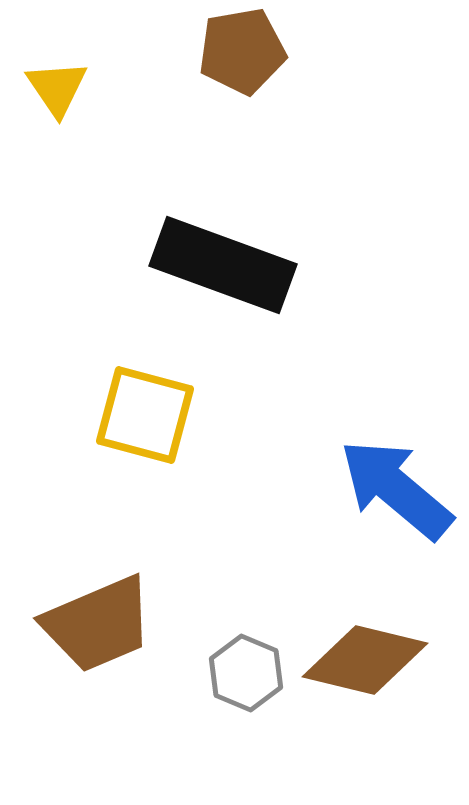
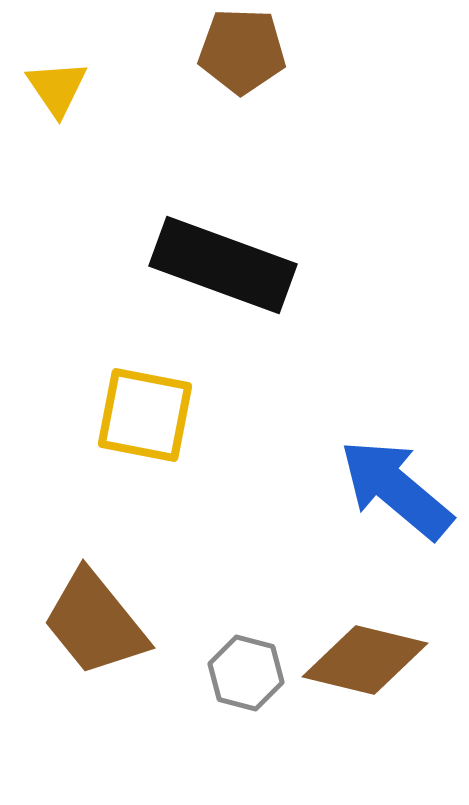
brown pentagon: rotated 12 degrees clockwise
yellow square: rotated 4 degrees counterclockwise
brown trapezoid: moved 3 px left, 1 px up; rotated 74 degrees clockwise
gray hexagon: rotated 8 degrees counterclockwise
